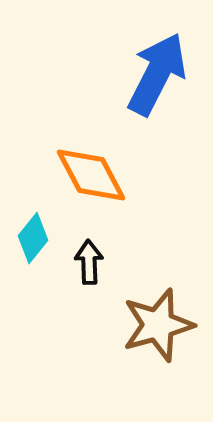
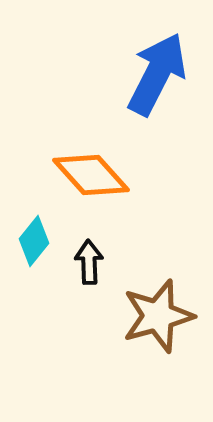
orange diamond: rotated 14 degrees counterclockwise
cyan diamond: moved 1 px right, 3 px down
brown star: moved 9 px up
